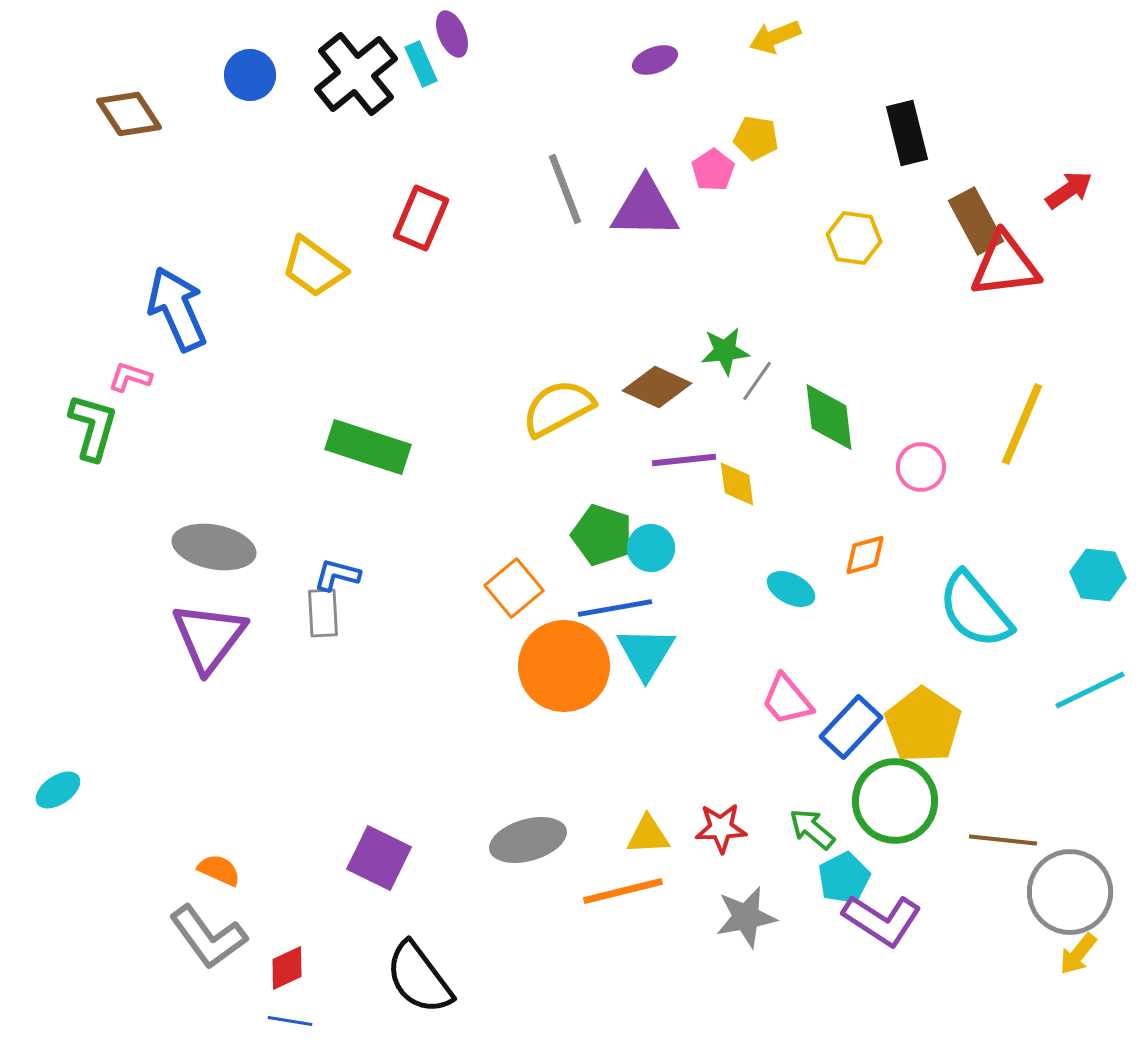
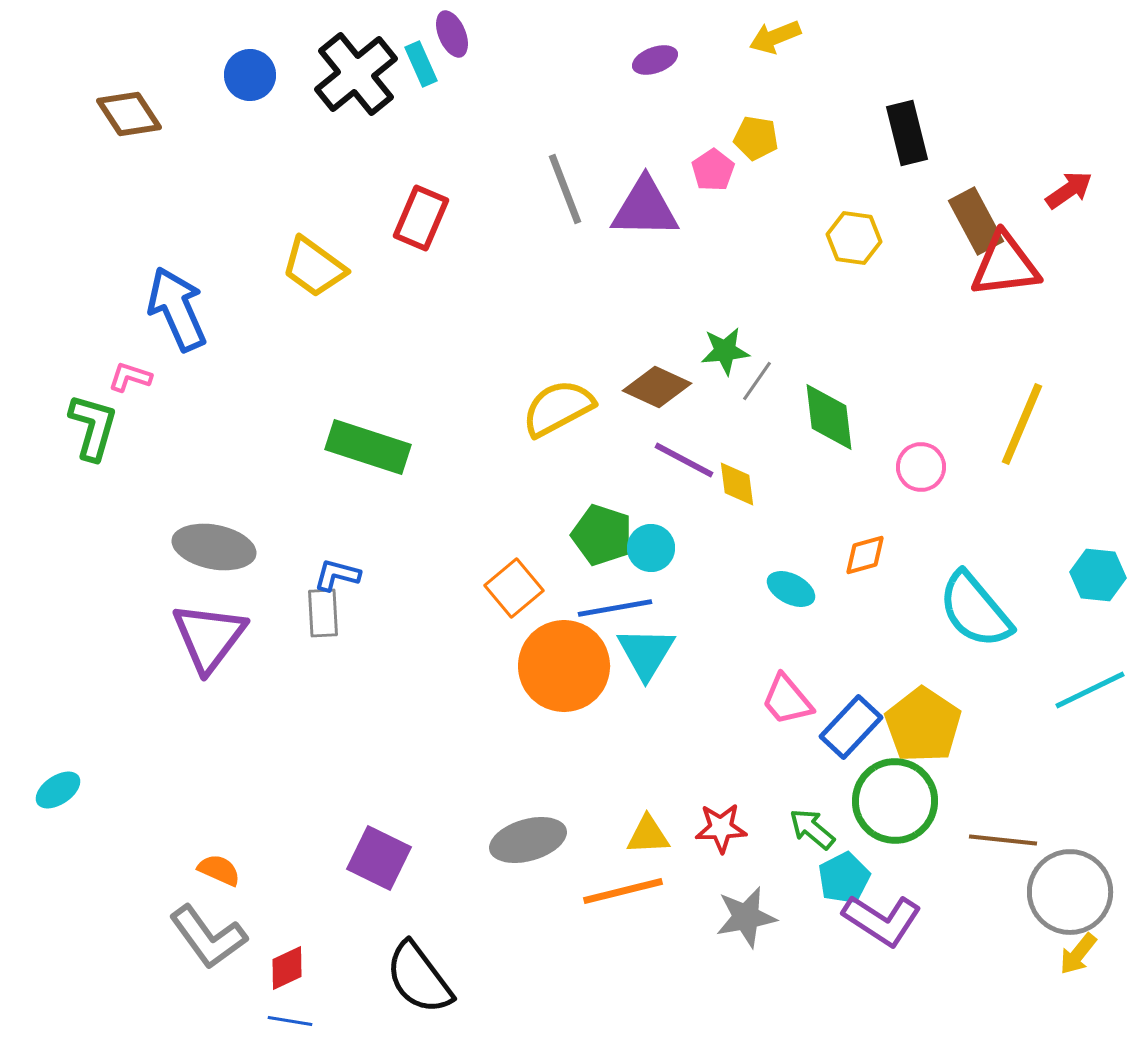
purple line at (684, 460): rotated 34 degrees clockwise
